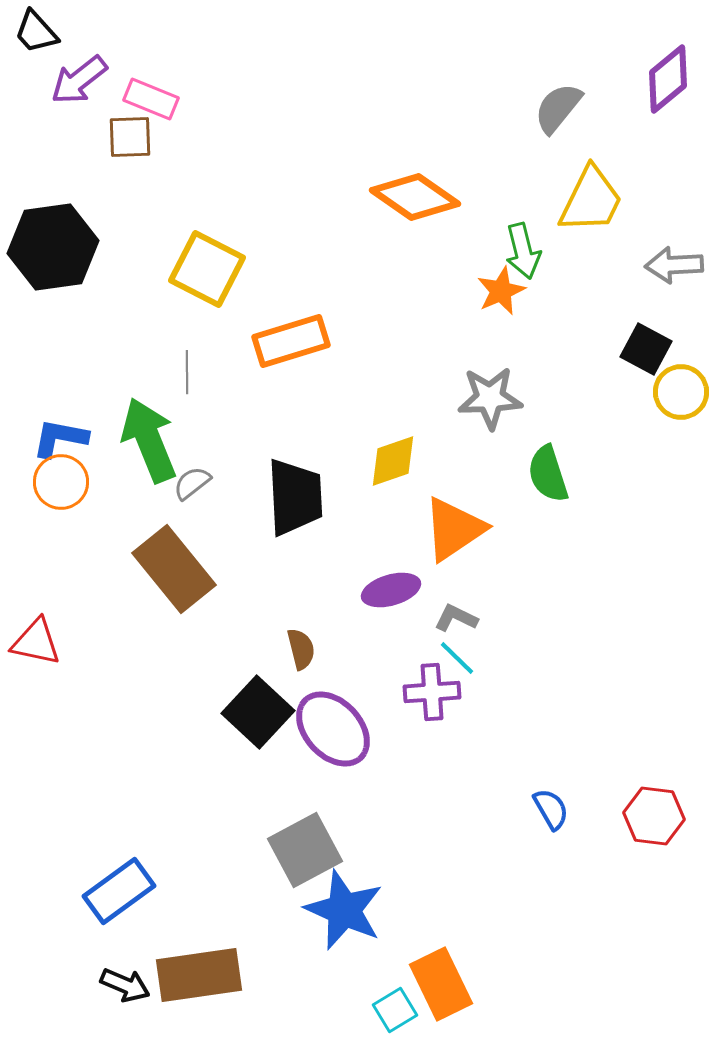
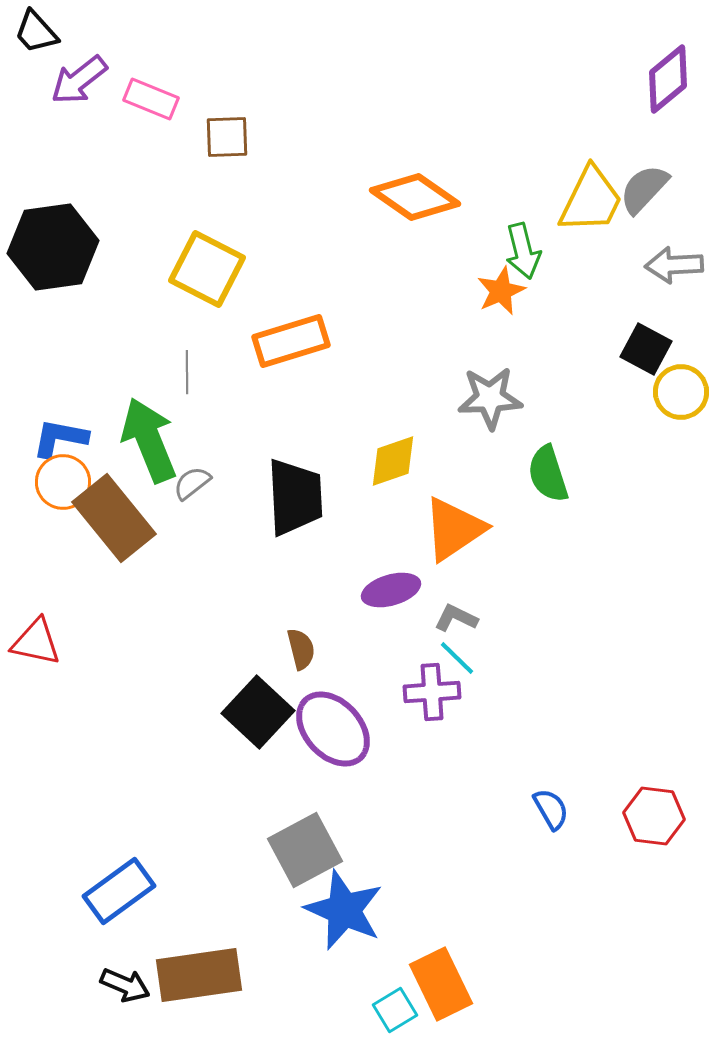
gray semicircle at (558, 108): moved 86 px right, 81 px down; rotated 4 degrees clockwise
brown square at (130, 137): moved 97 px right
orange circle at (61, 482): moved 2 px right
brown rectangle at (174, 569): moved 60 px left, 51 px up
